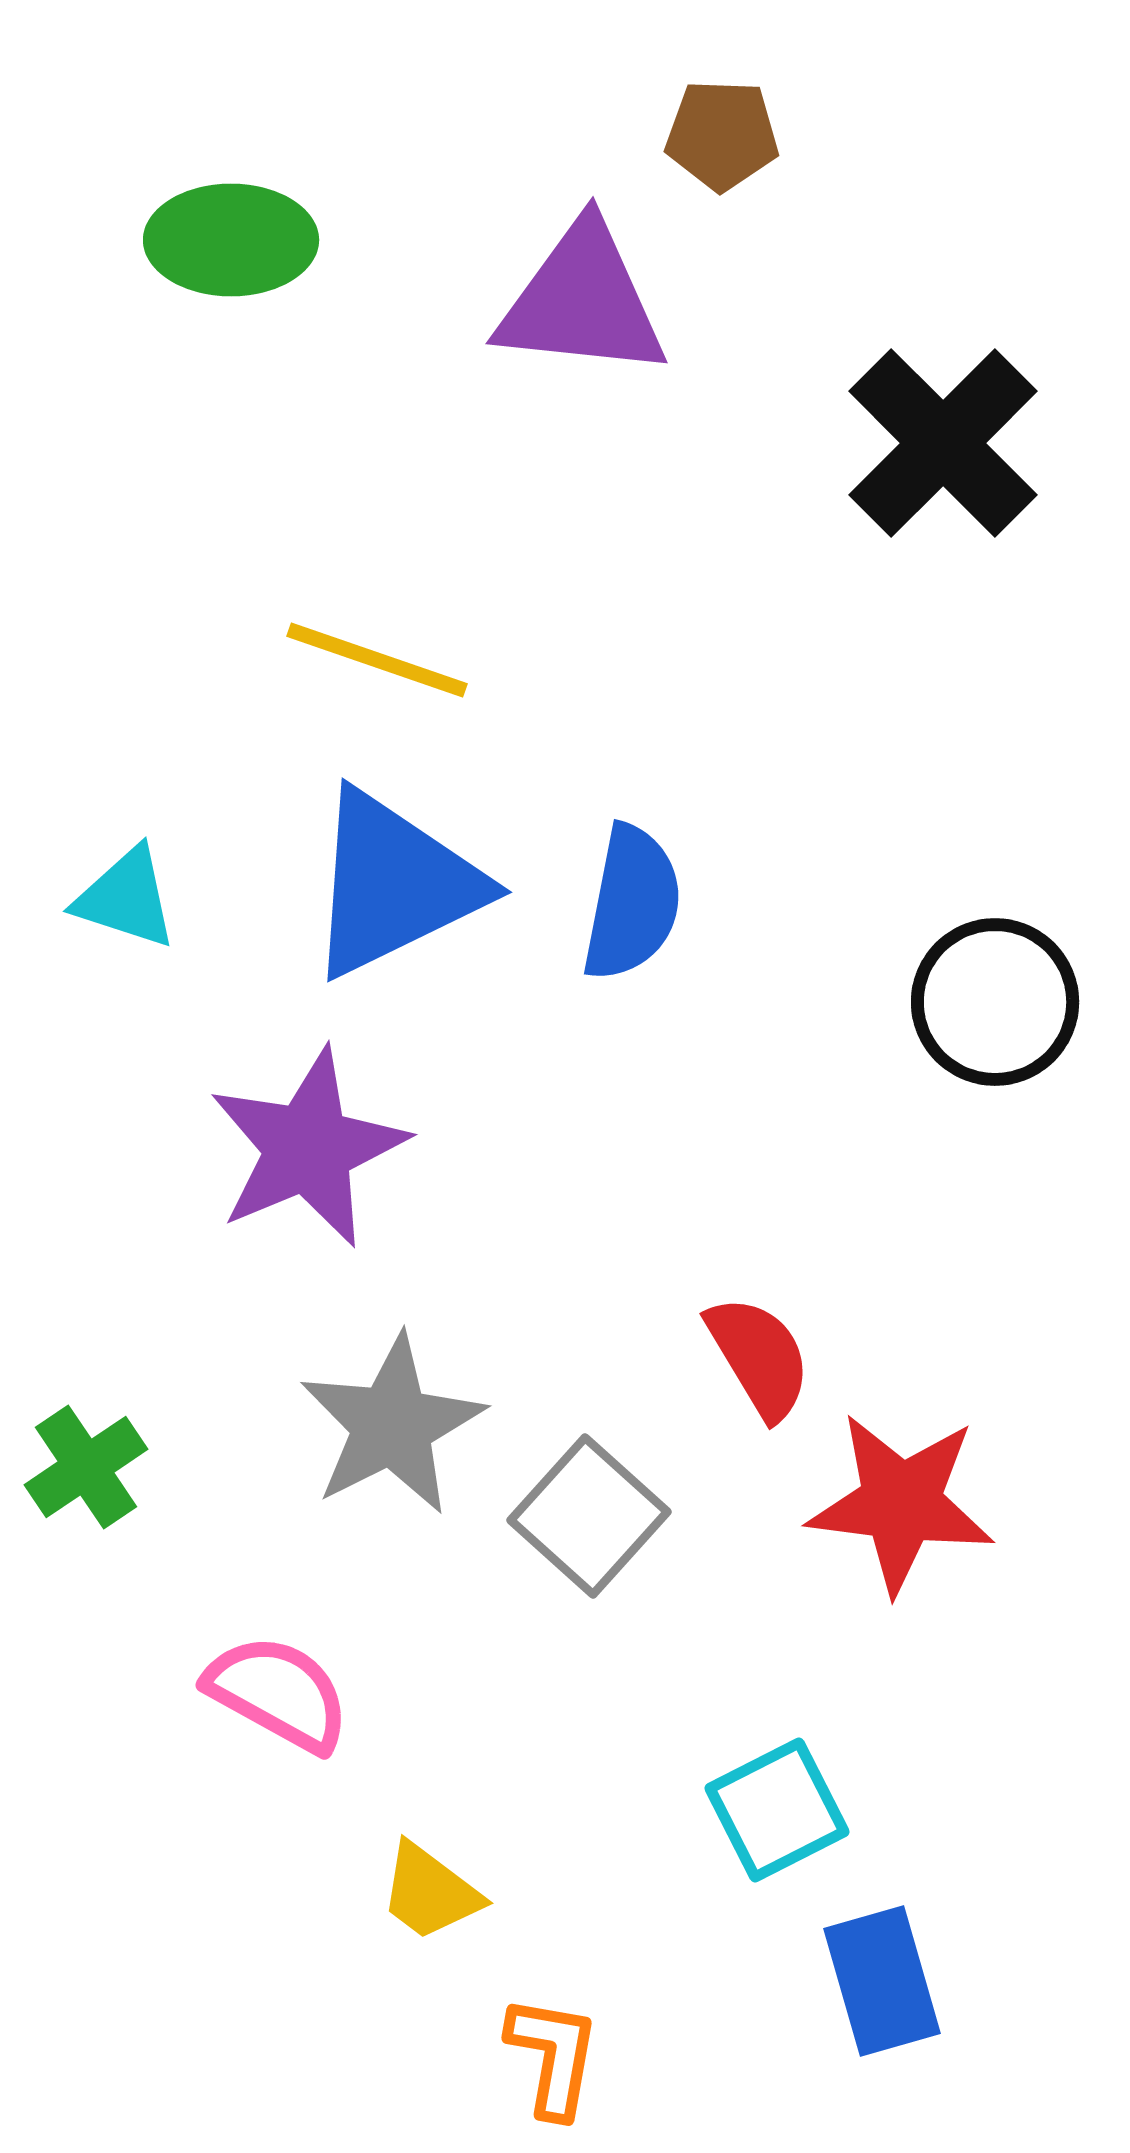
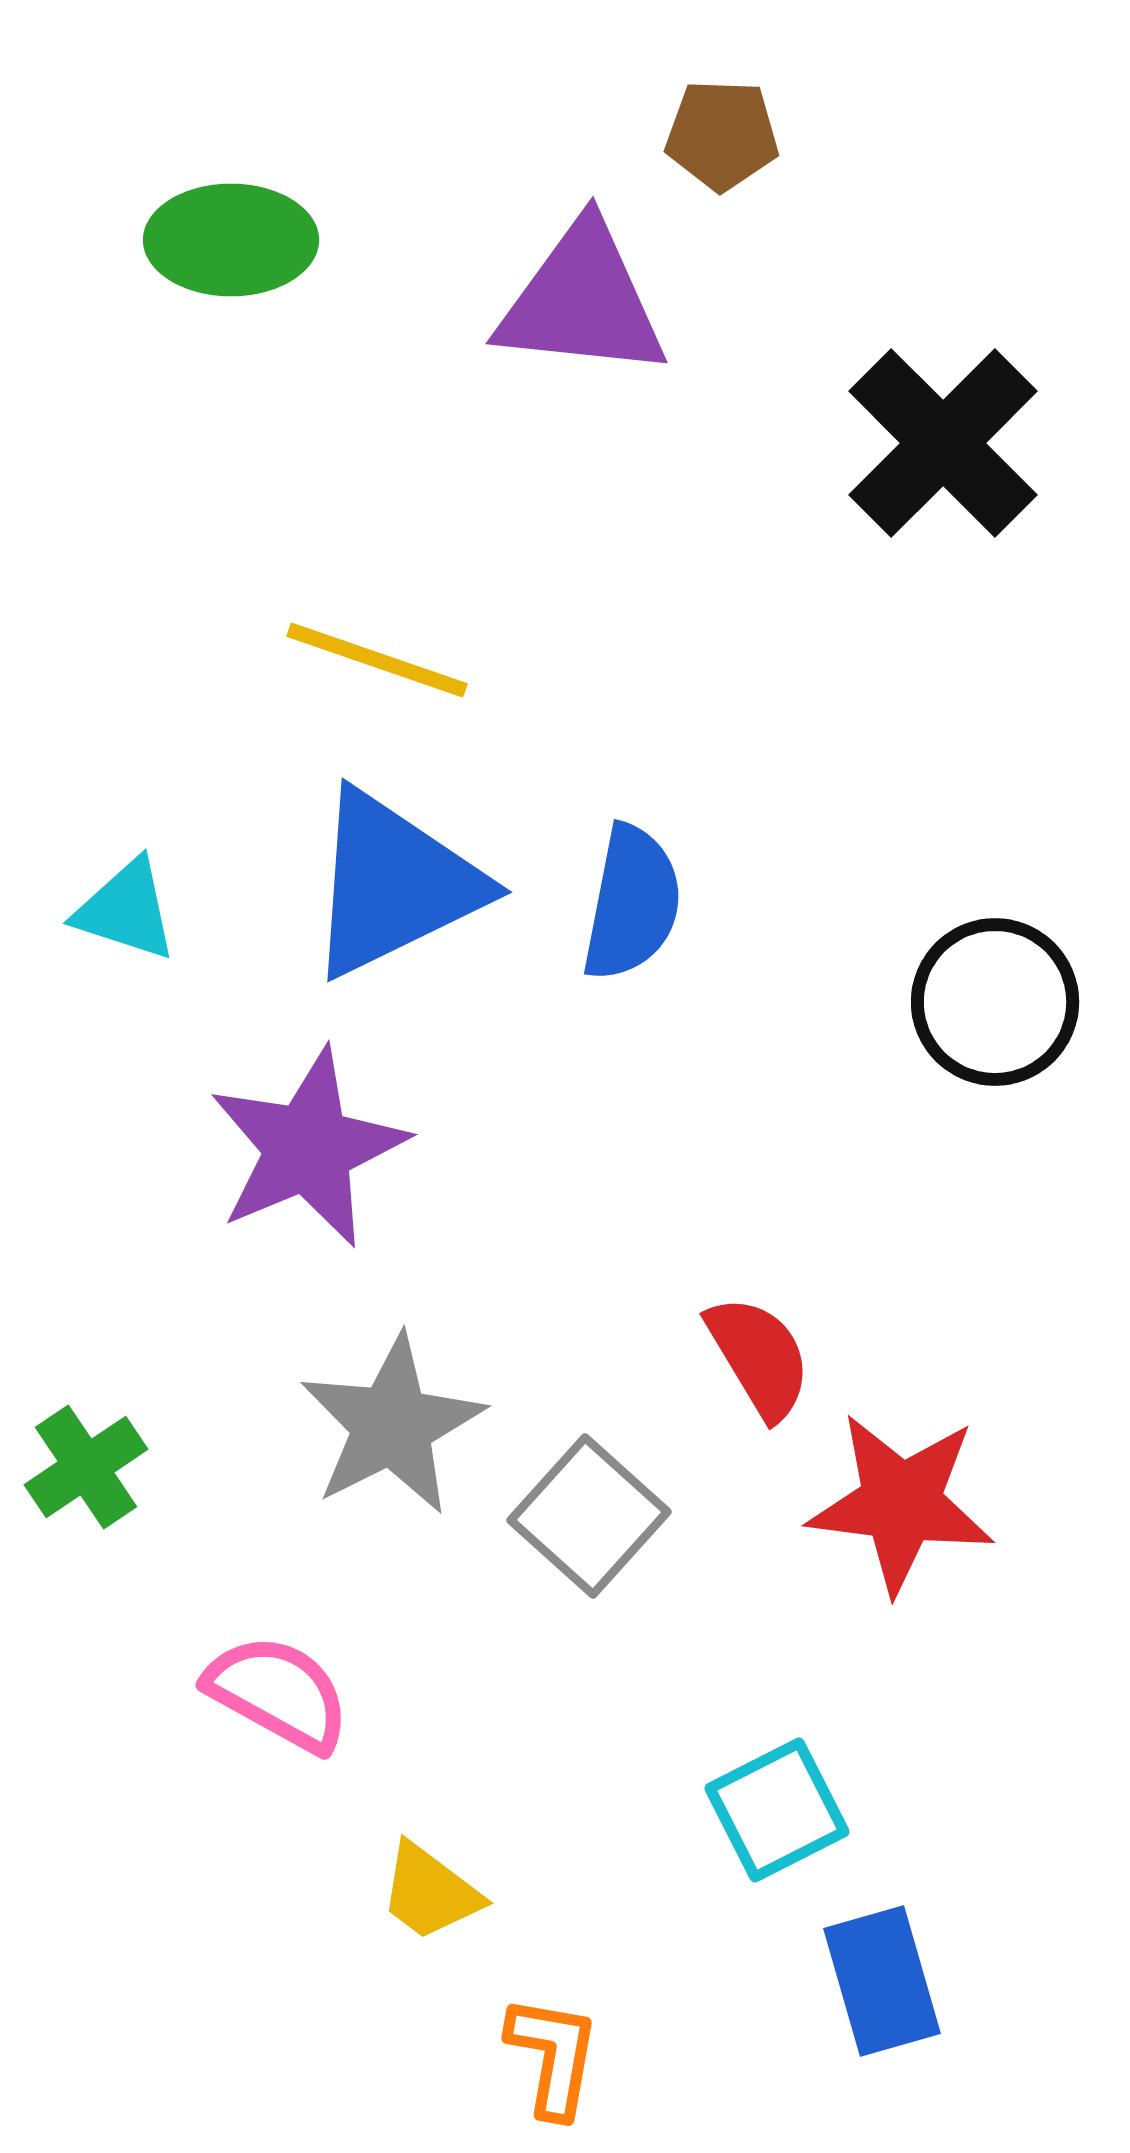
cyan triangle: moved 12 px down
